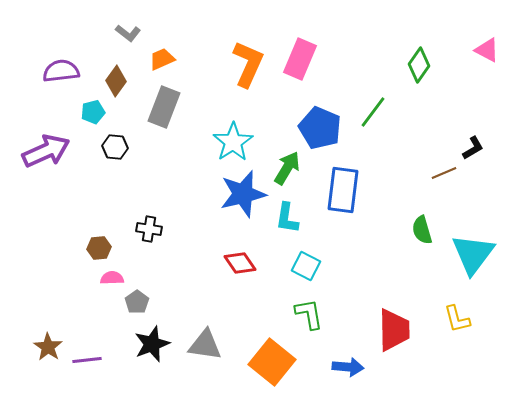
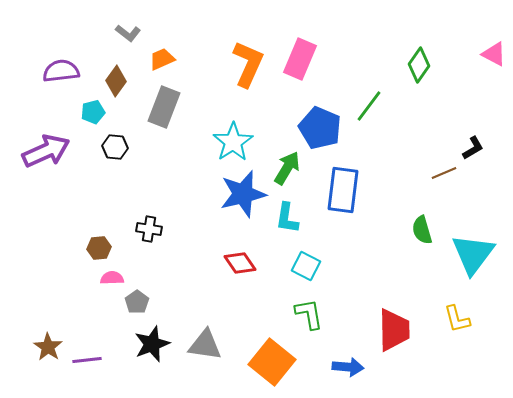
pink triangle: moved 7 px right, 4 px down
green line: moved 4 px left, 6 px up
